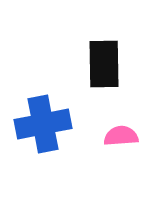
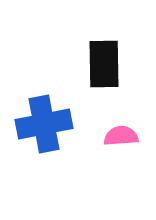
blue cross: moved 1 px right
